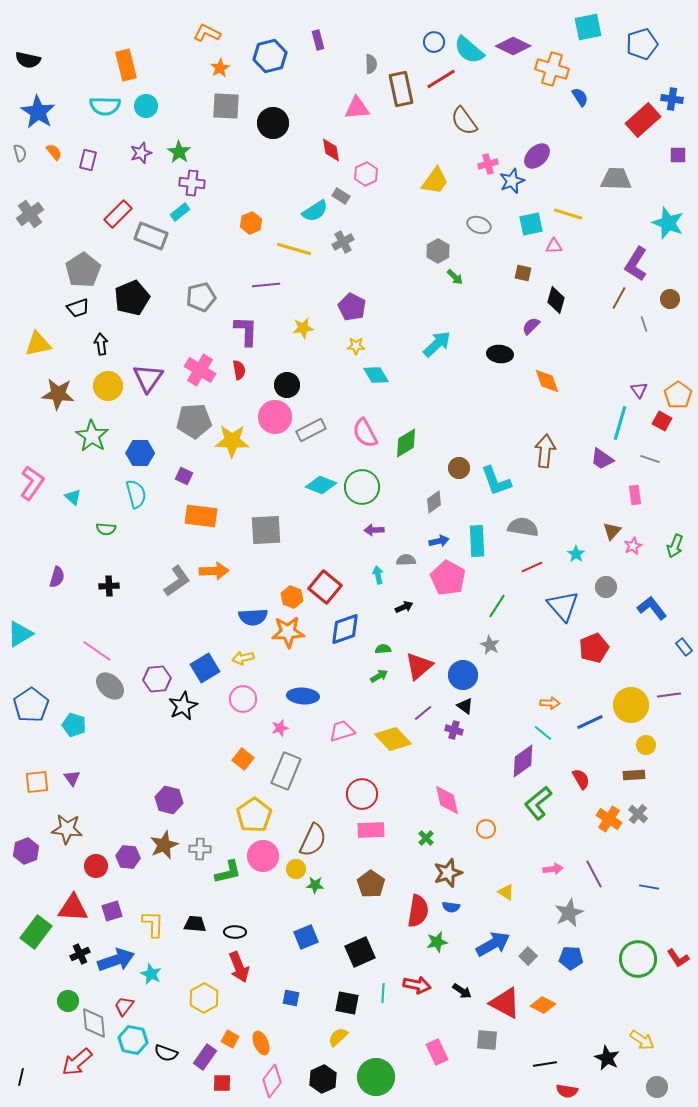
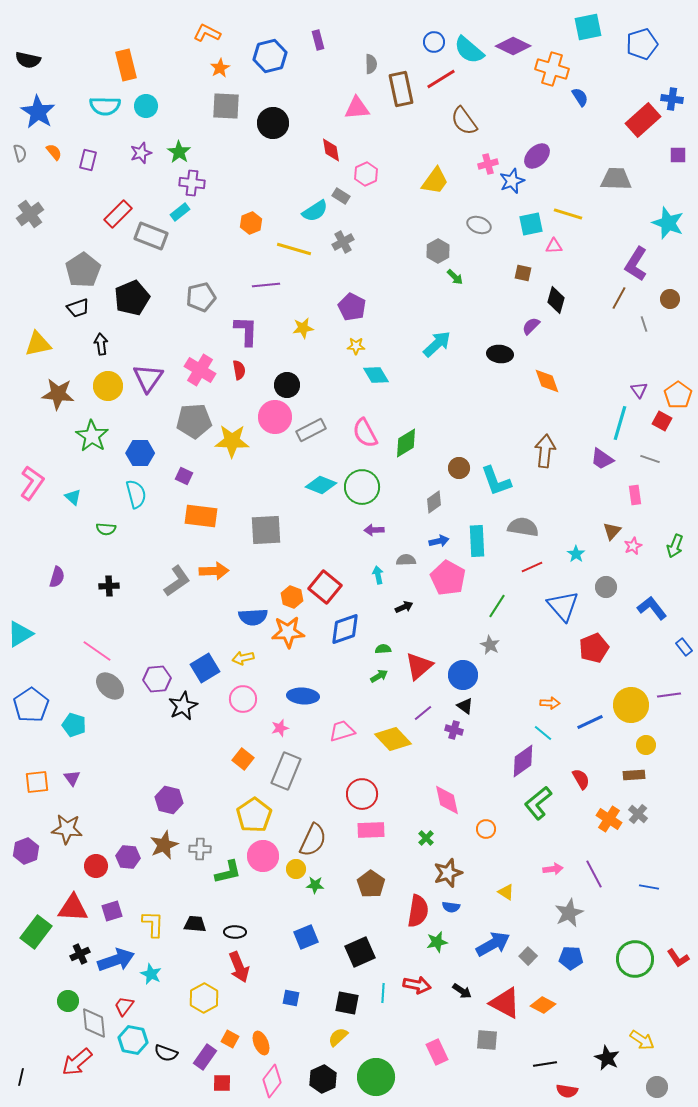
green circle at (638, 959): moved 3 px left
